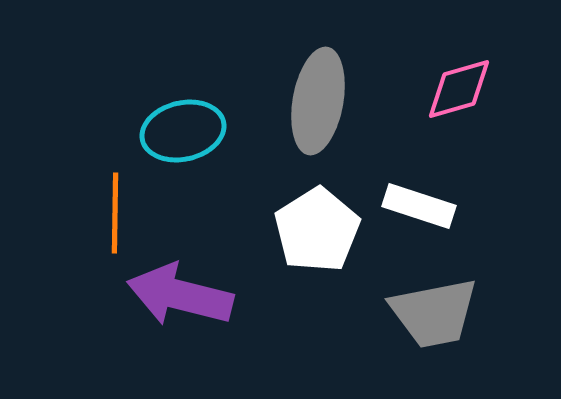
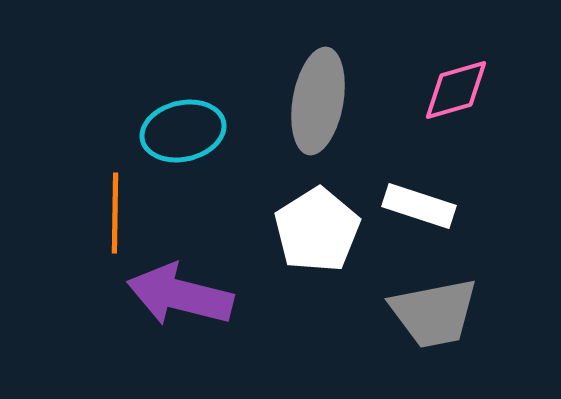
pink diamond: moved 3 px left, 1 px down
